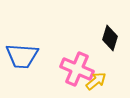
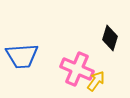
blue trapezoid: rotated 8 degrees counterclockwise
yellow arrow: rotated 15 degrees counterclockwise
